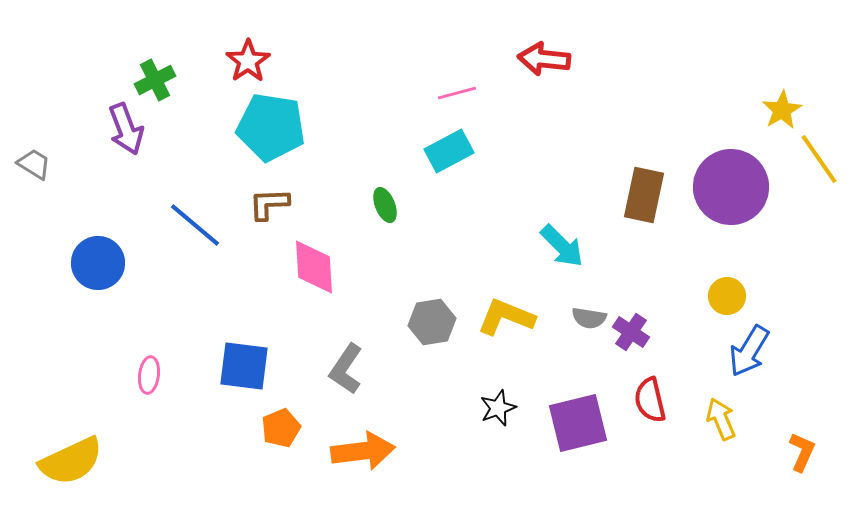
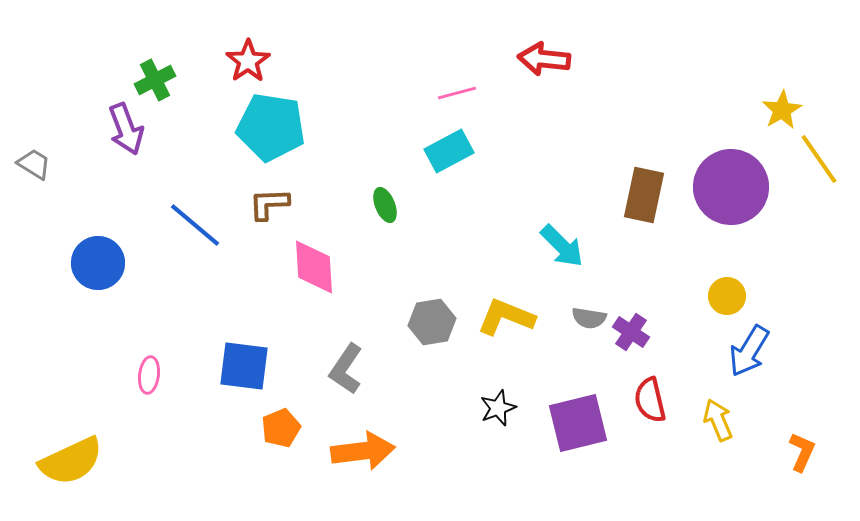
yellow arrow: moved 3 px left, 1 px down
